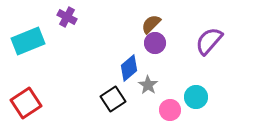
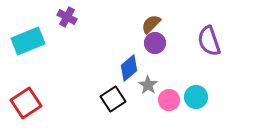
purple semicircle: rotated 60 degrees counterclockwise
pink circle: moved 1 px left, 10 px up
